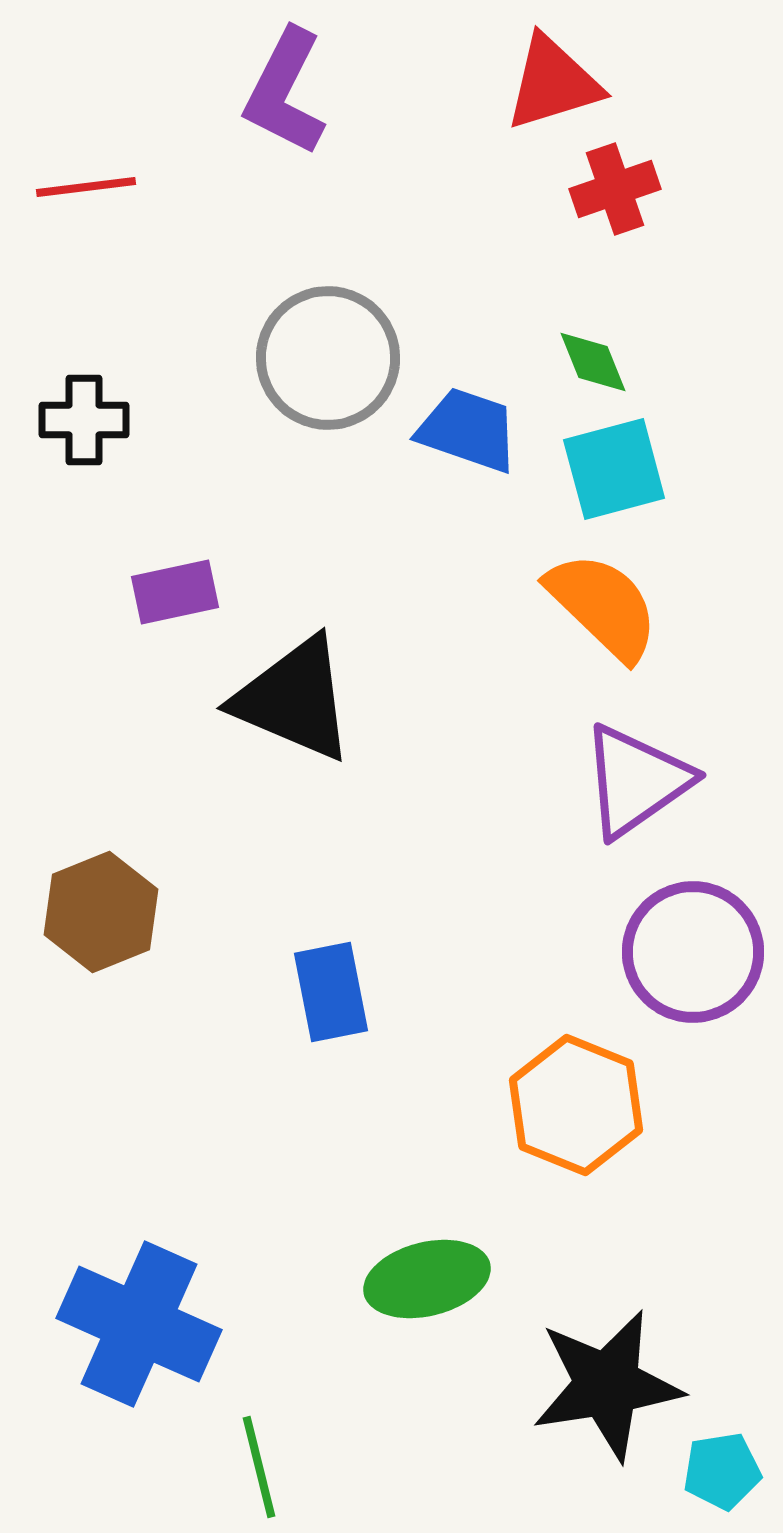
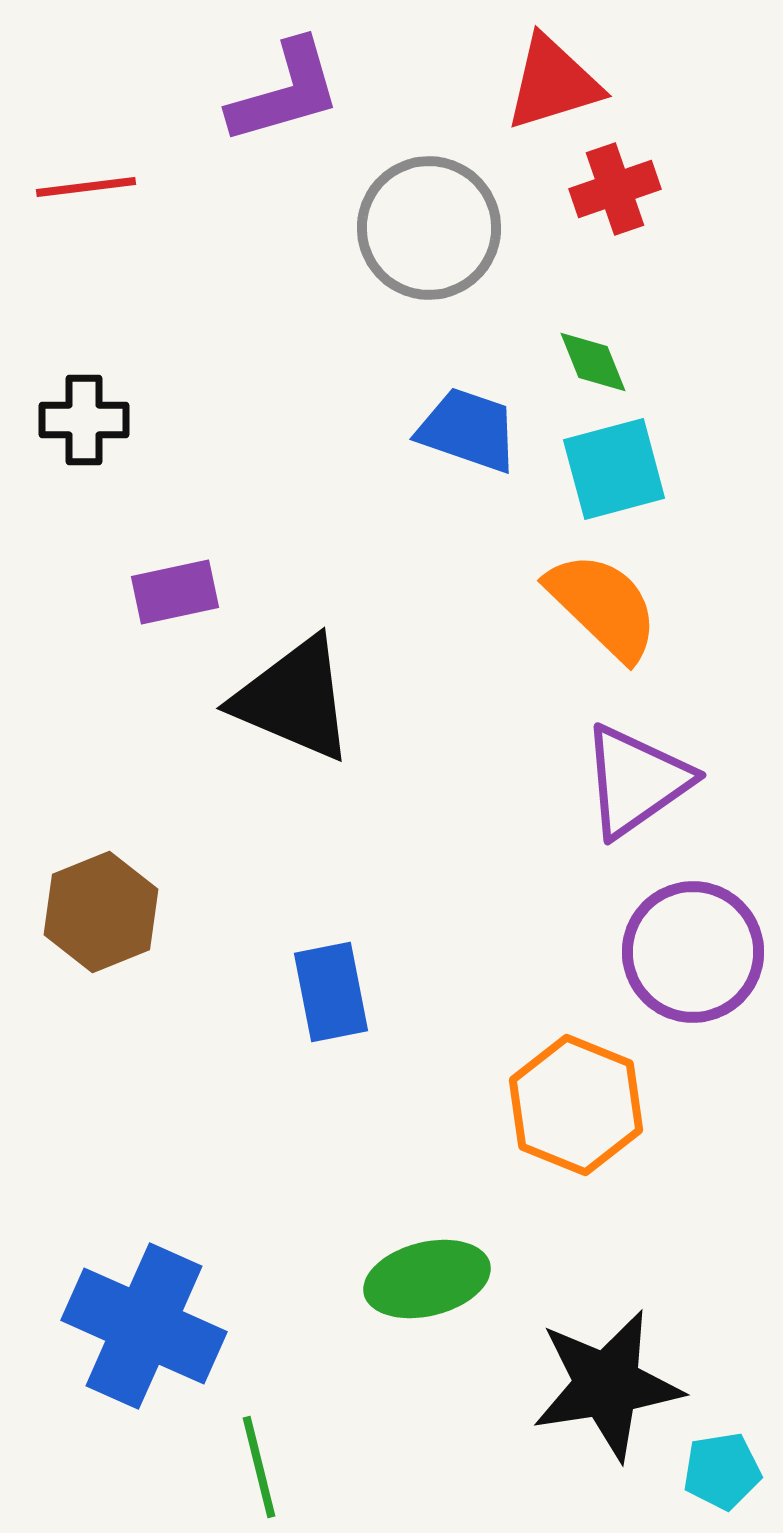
purple L-shape: rotated 133 degrees counterclockwise
gray circle: moved 101 px right, 130 px up
blue cross: moved 5 px right, 2 px down
